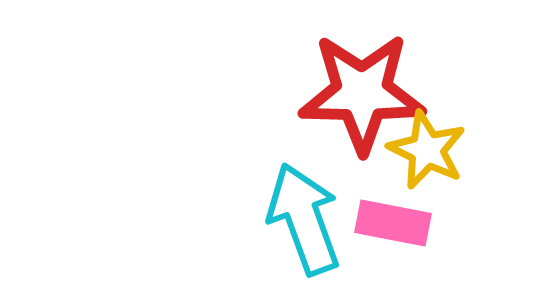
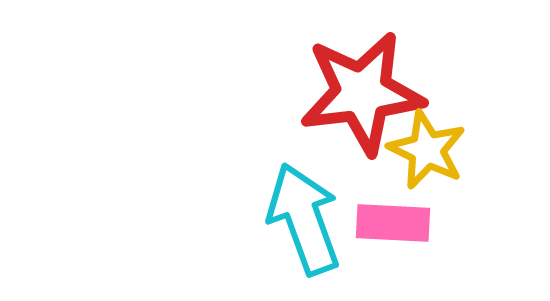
red star: rotated 8 degrees counterclockwise
pink rectangle: rotated 8 degrees counterclockwise
